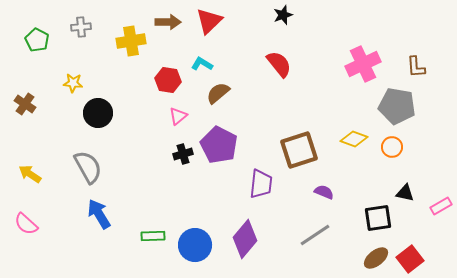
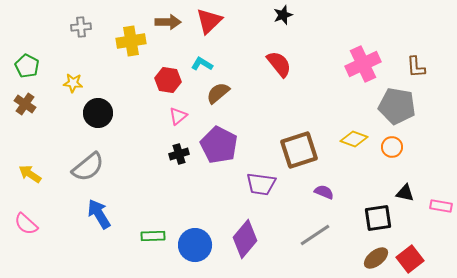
green pentagon: moved 10 px left, 26 px down
black cross: moved 4 px left
gray semicircle: rotated 80 degrees clockwise
purple trapezoid: rotated 92 degrees clockwise
pink rectangle: rotated 40 degrees clockwise
